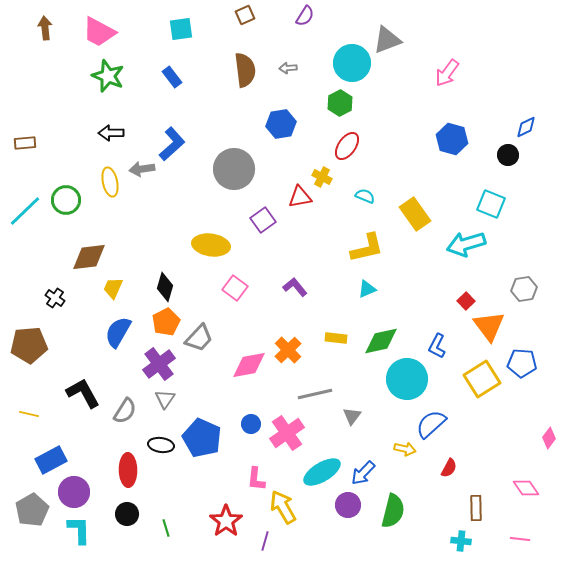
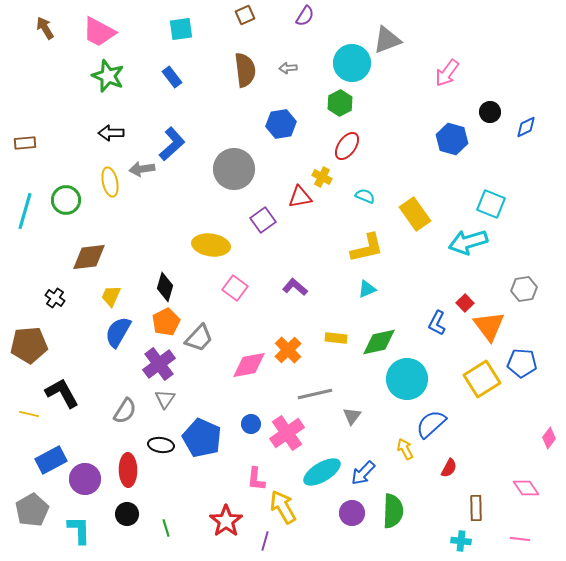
brown arrow at (45, 28): rotated 25 degrees counterclockwise
black circle at (508, 155): moved 18 px left, 43 px up
cyan line at (25, 211): rotated 30 degrees counterclockwise
cyan arrow at (466, 244): moved 2 px right, 2 px up
purple L-shape at (295, 287): rotated 10 degrees counterclockwise
yellow trapezoid at (113, 288): moved 2 px left, 8 px down
red square at (466, 301): moved 1 px left, 2 px down
green diamond at (381, 341): moved 2 px left, 1 px down
blue L-shape at (437, 346): moved 23 px up
black L-shape at (83, 393): moved 21 px left
yellow arrow at (405, 449): rotated 130 degrees counterclockwise
purple circle at (74, 492): moved 11 px right, 13 px up
purple circle at (348, 505): moved 4 px right, 8 px down
green semicircle at (393, 511): rotated 12 degrees counterclockwise
